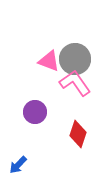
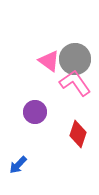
pink triangle: rotated 15 degrees clockwise
